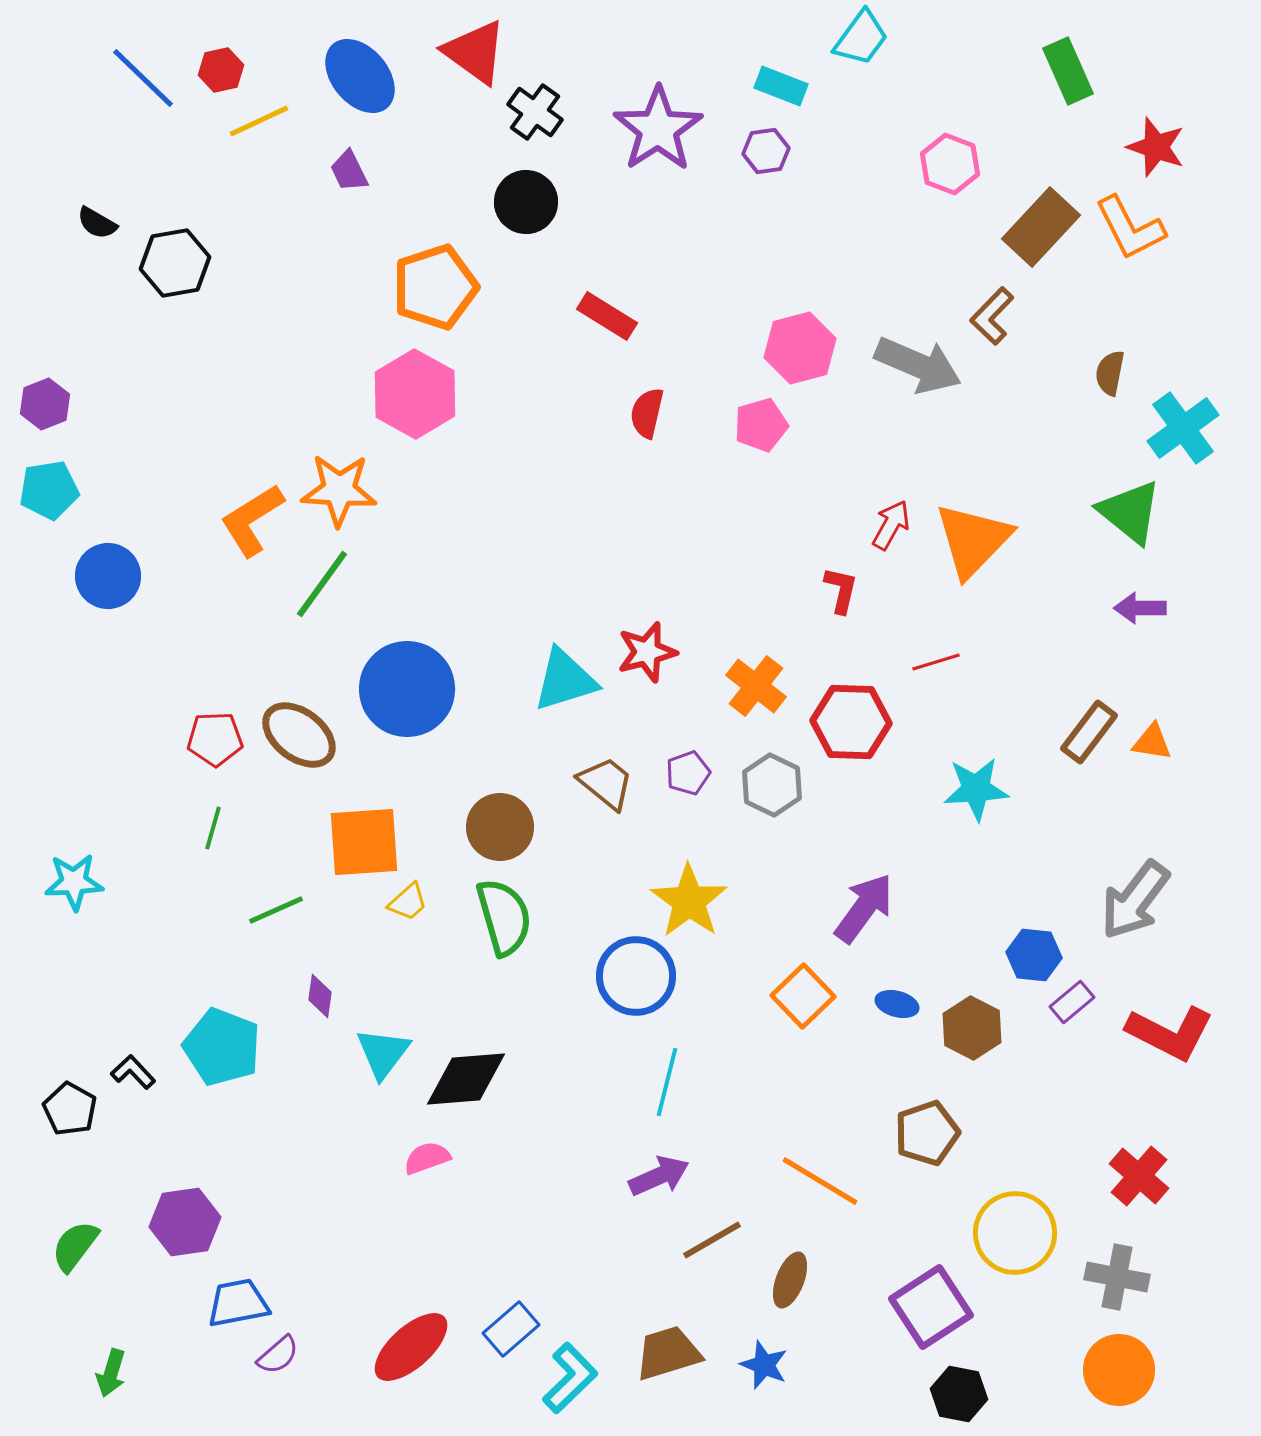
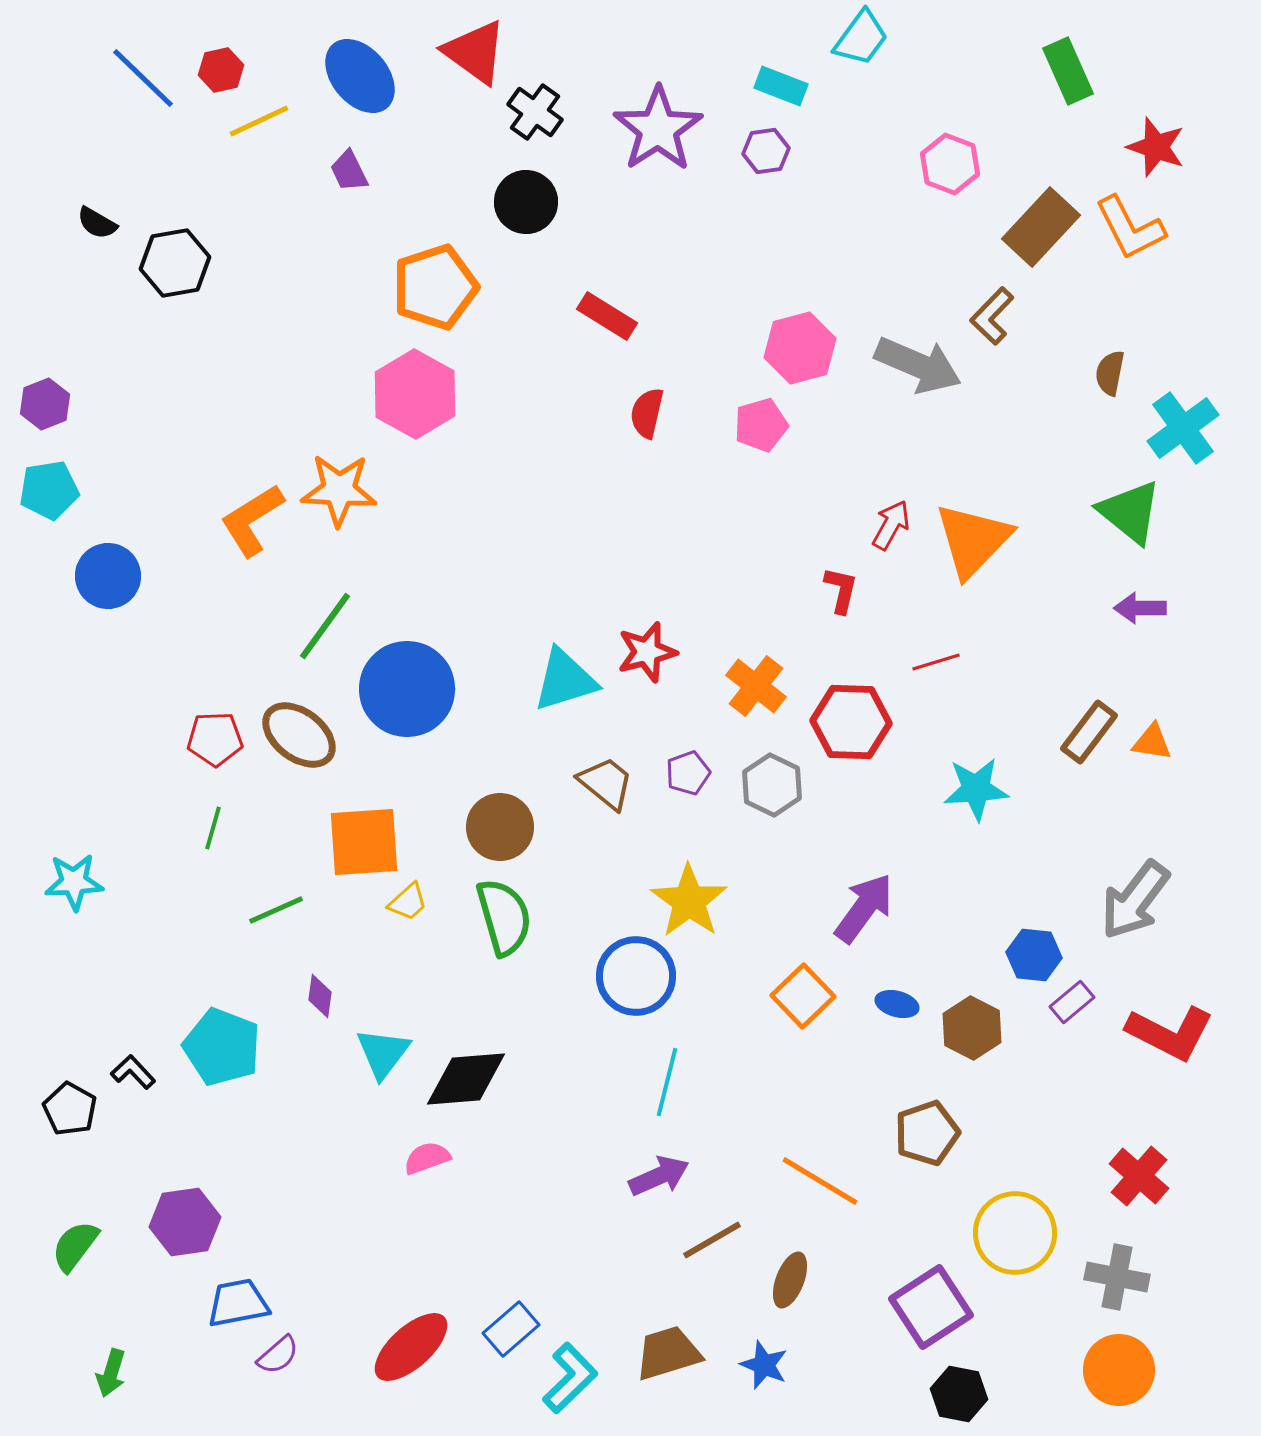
green line at (322, 584): moved 3 px right, 42 px down
